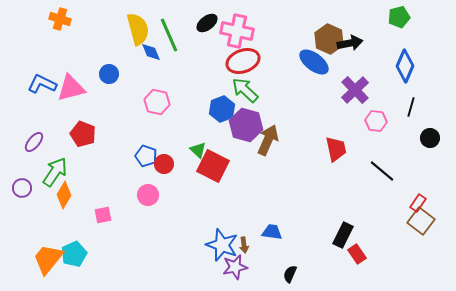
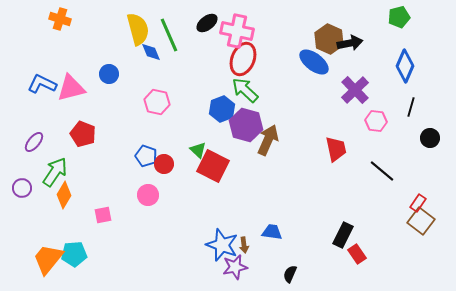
red ellipse at (243, 61): moved 2 px up; rotated 48 degrees counterclockwise
cyan pentagon at (74, 254): rotated 20 degrees clockwise
